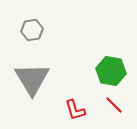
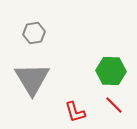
gray hexagon: moved 2 px right, 3 px down
green hexagon: rotated 8 degrees counterclockwise
red L-shape: moved 2 px down
